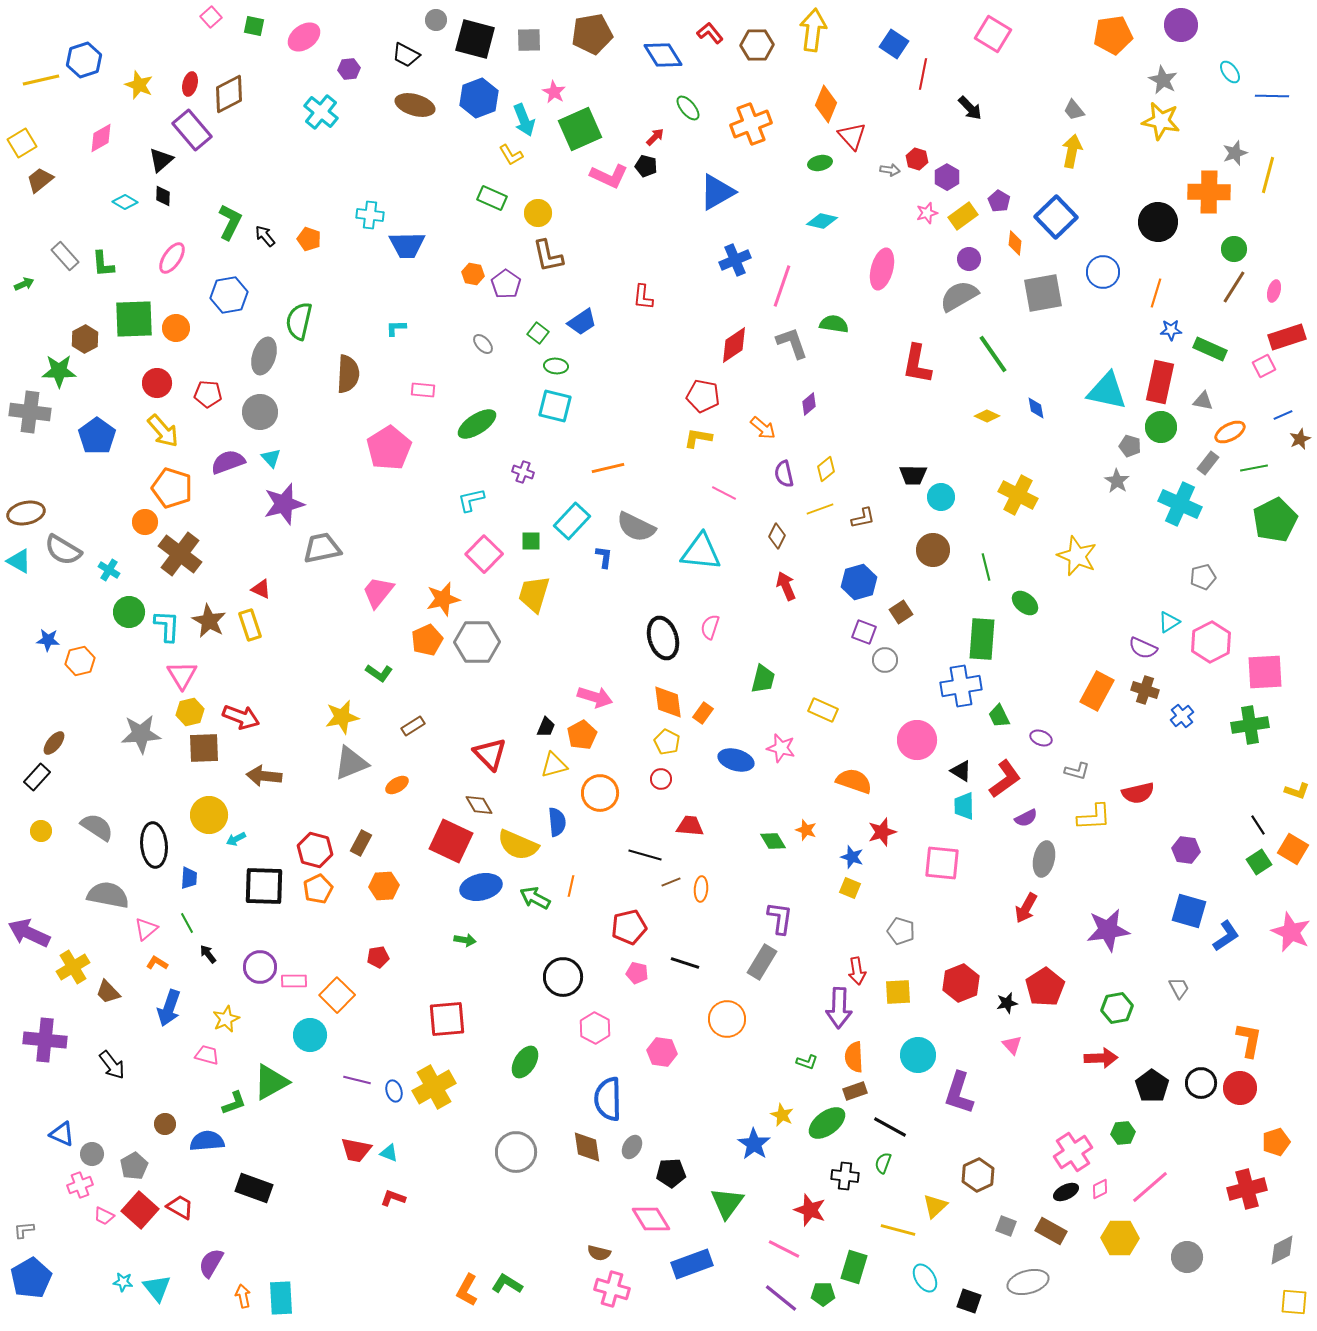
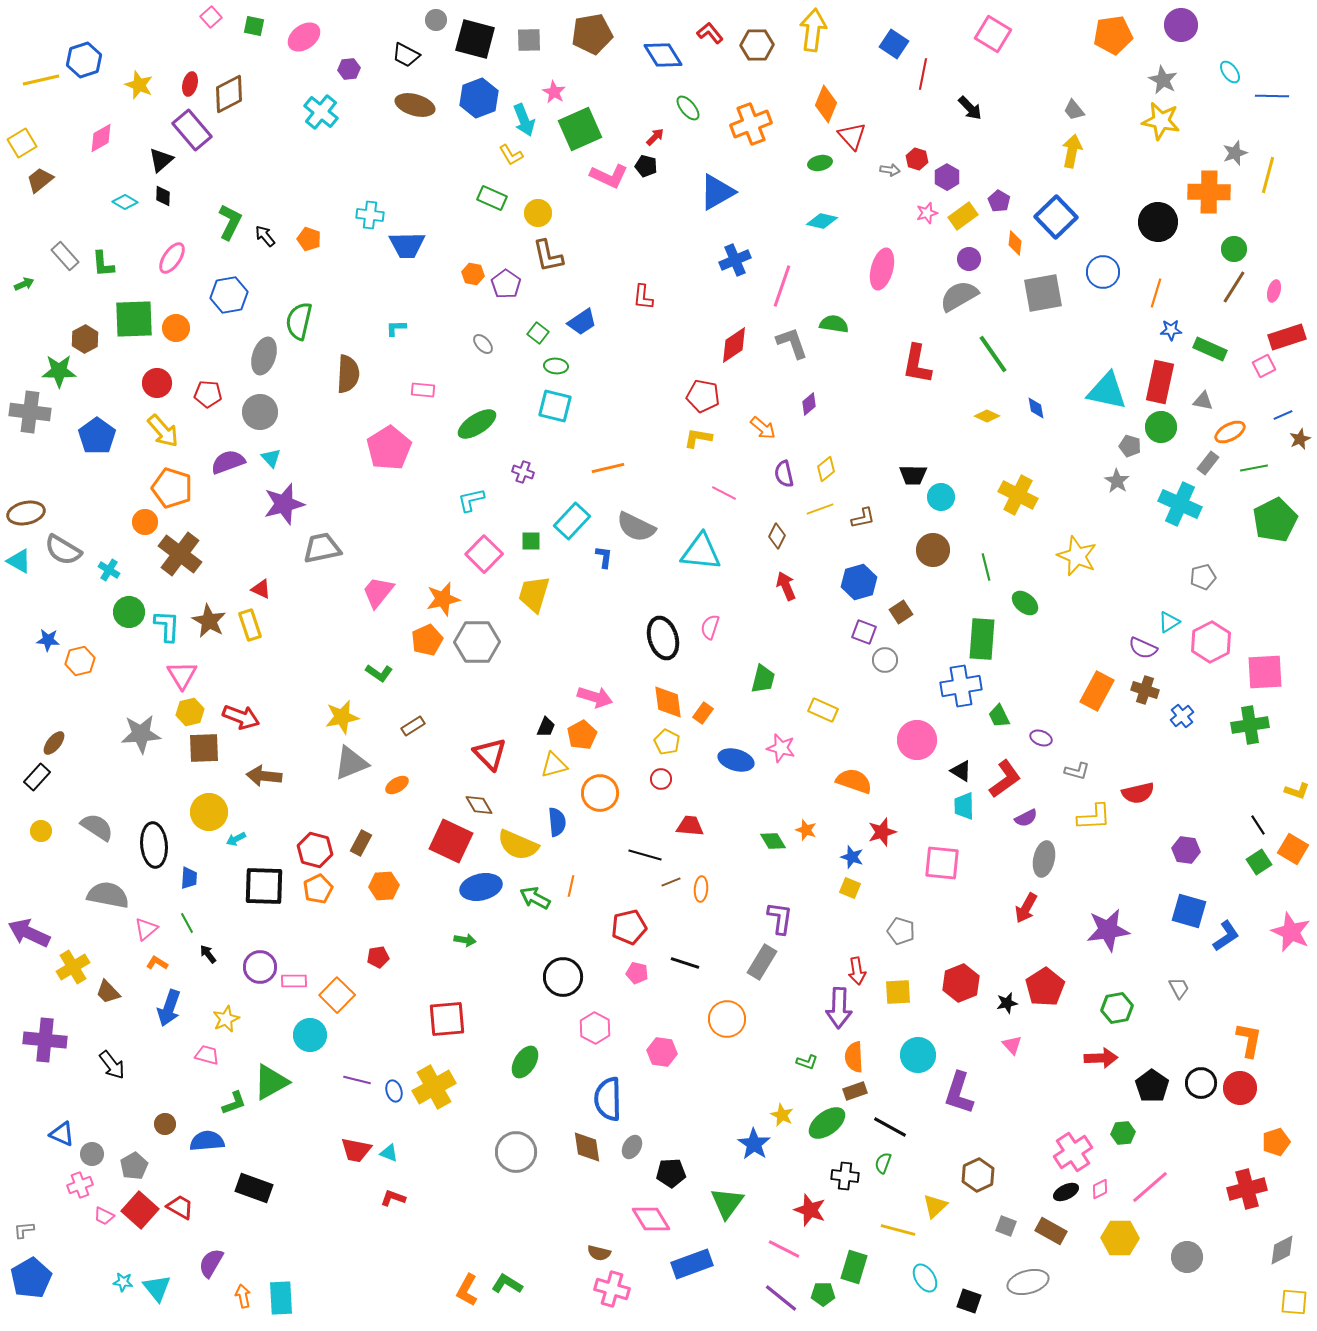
yellow circle at (209, 815): moved 3 px up
